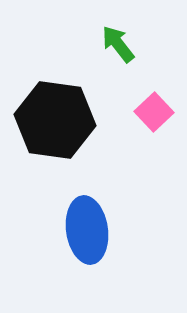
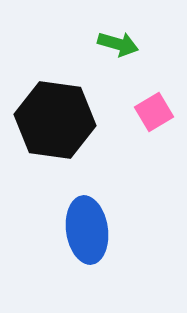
green arrow: rotated 144 degrees clockwise
pink square: rotated 12 degrees clockwise
